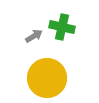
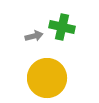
gray arrow: rotated 18 degrees clockwise
